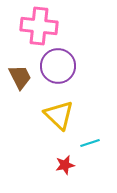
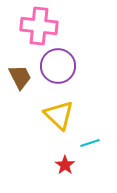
red star: rotated 24 degrees counterclockwise
